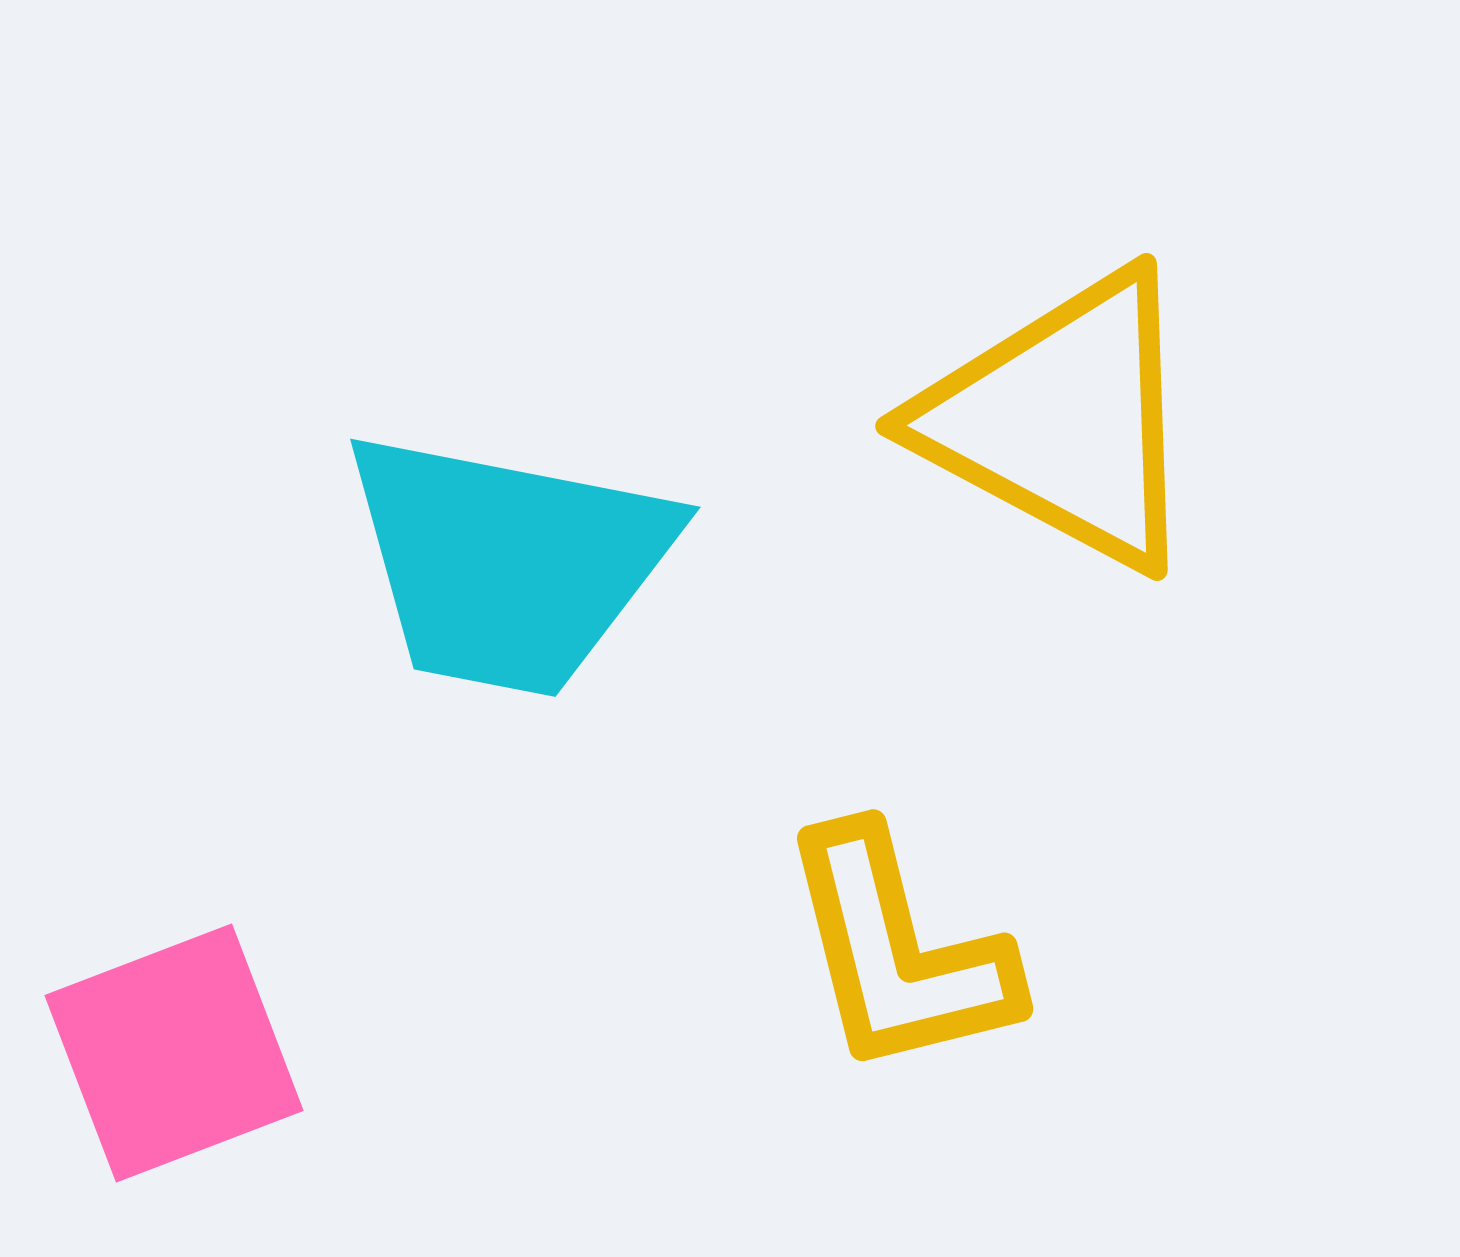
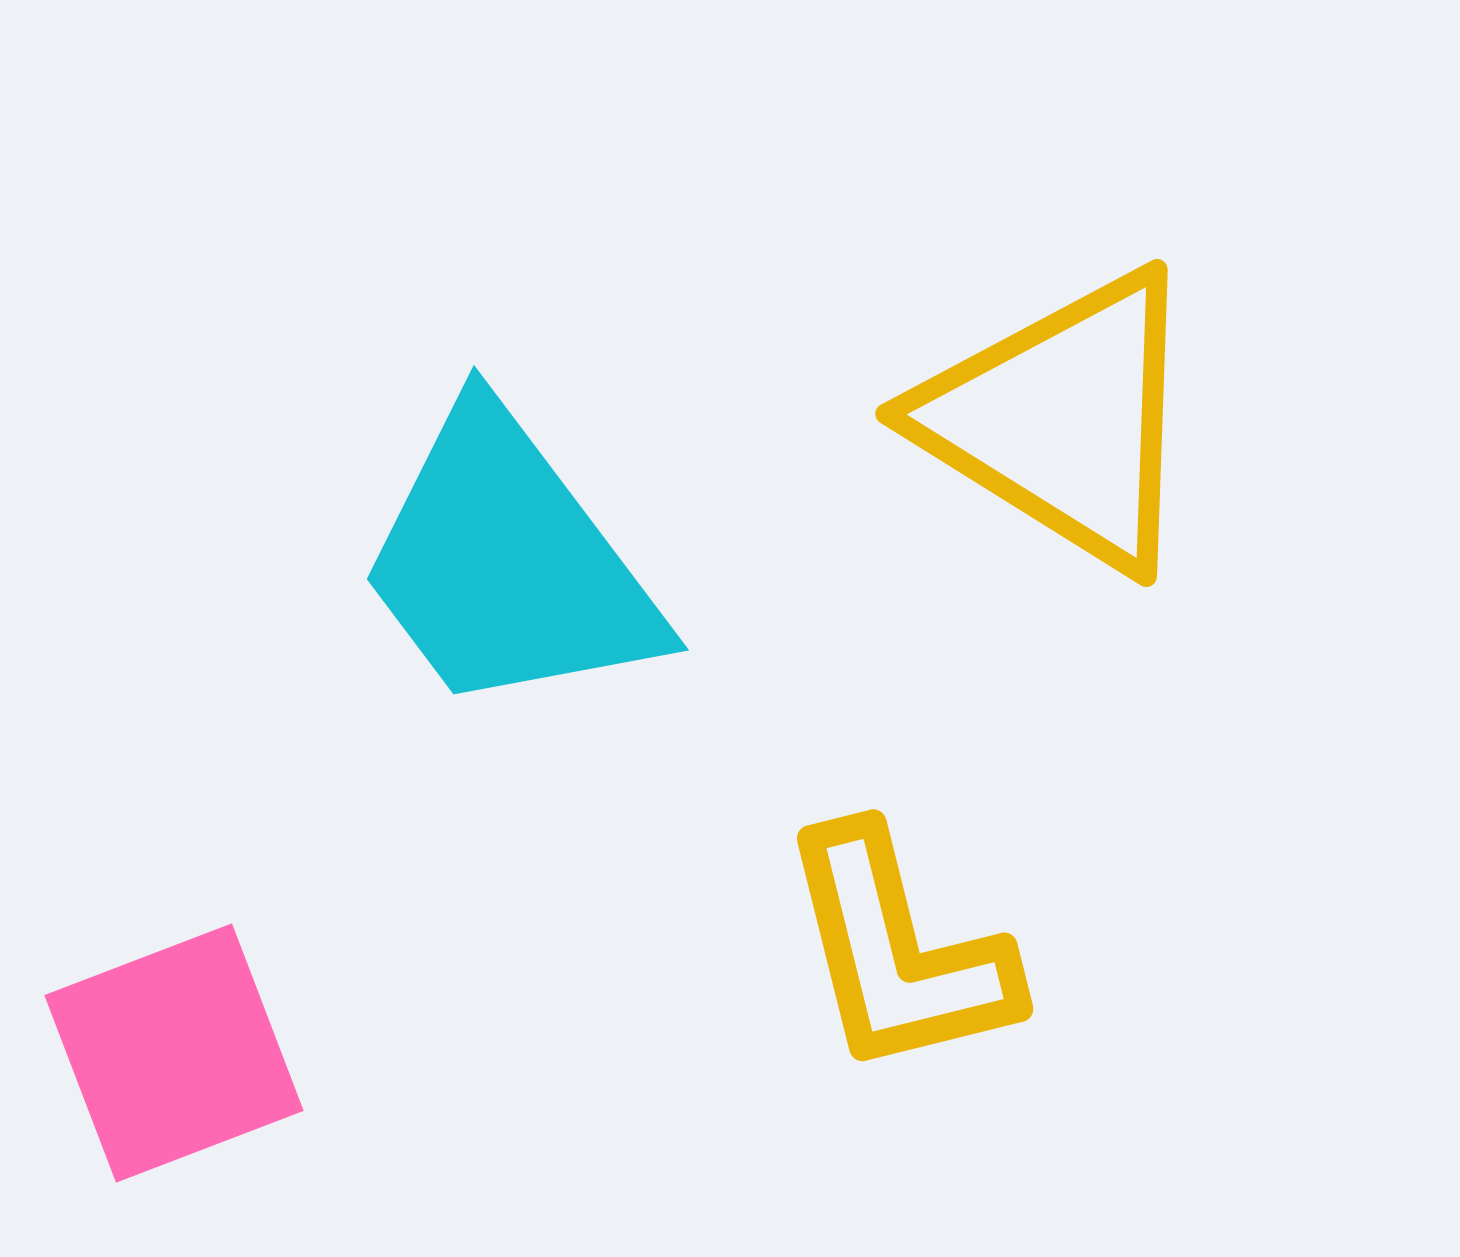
yellow triangle: rotated 4 degrees clockwise
cyan trapezoid: rotated 42 degrees clockwise
